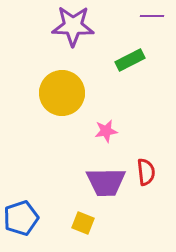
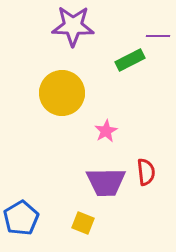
purple line: moved 6 px right, 20 px down
pink star: rotated 20 degrees counterclockwise
blue pentagon: rotated 12 degrees counterclockwise
